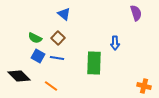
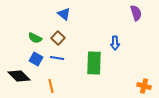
blue square: moved 2 px left, 3 px down
orange line: rotated 40 degrees clockwise
